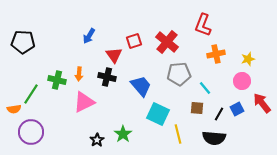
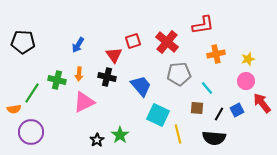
red L-shape: rotated 120 degrees counterclockwise
blue arrow: moved 11 px left, 9 px down
red square: moved 1 px left
pink circle: moved 4 px right
cyan line: moved 2 px right
green line: moved 1 px right, 1 px up
blue square: moved 1 px down
cyan square: moved 1 px down
green star: moved 3 px left, 1 px down
